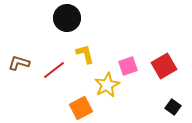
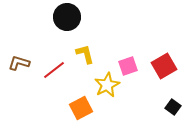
black circle: moved 1 px up
